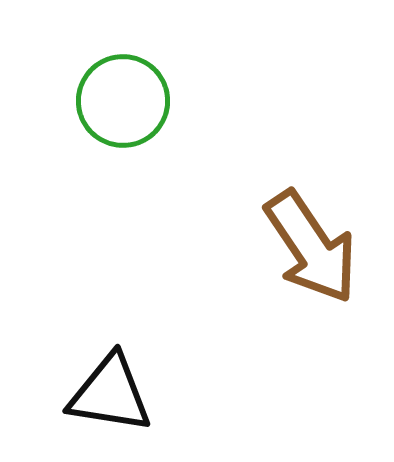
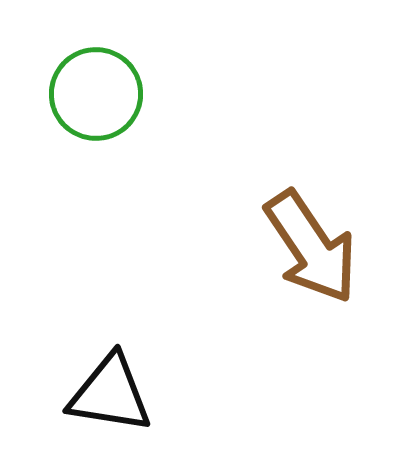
green circle: moved 27 px left, 7 px up
